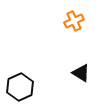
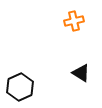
orange cross: rotated 12 degrees clockwise
